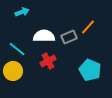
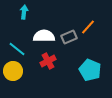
cyan arrow: moved 2 px right; rotated 64 degrees counterclockwise
